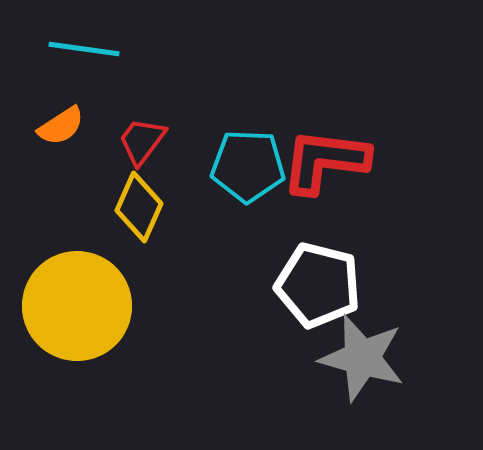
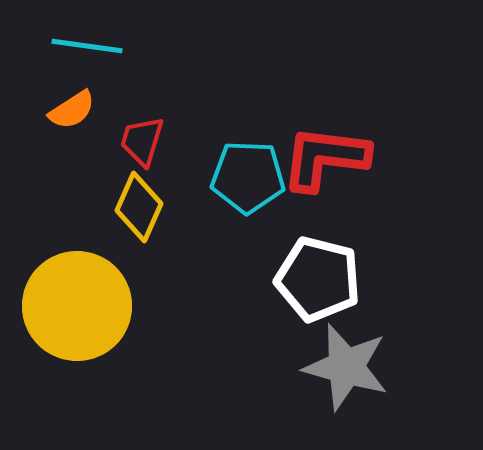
cyan line: moved 3 px right, 3 px up
orange semicircle: moved 11 px right, 16 px up
red trapezoid: rotated 20 degrees counterclockwise
red L-shape: moved 3 px up
cyan pentagon: moved 11 px down
white pentagon: moved 6 px up
gray star: moved 16 px left, 9 px down
